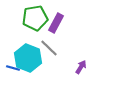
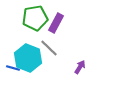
purple arrow: moved 1 px left
